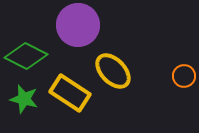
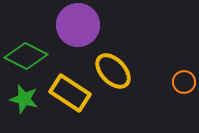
orange circle: moved 6 px down
